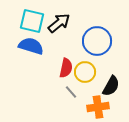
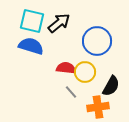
red semicircle: rotated 96 degrees counterclockwise
